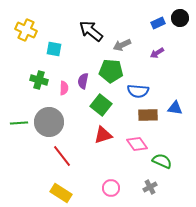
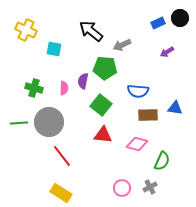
purple arrow: moved 10 px right, 1 px up
green pentagon: moved 6 px left, 3 px up
green cross: moved 5 px left, 8 px down
red triangle: rotated 24 degrees clockwise
pink diamond: rotated 40 degrees counterclockwise
green semicircle: rotated 90 degrees clockwise
pink circle: moved 11 px right
